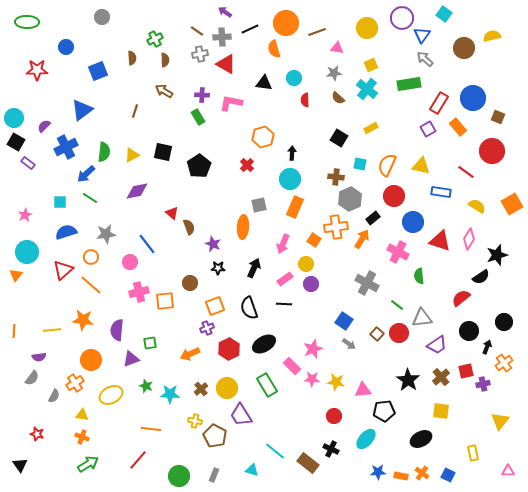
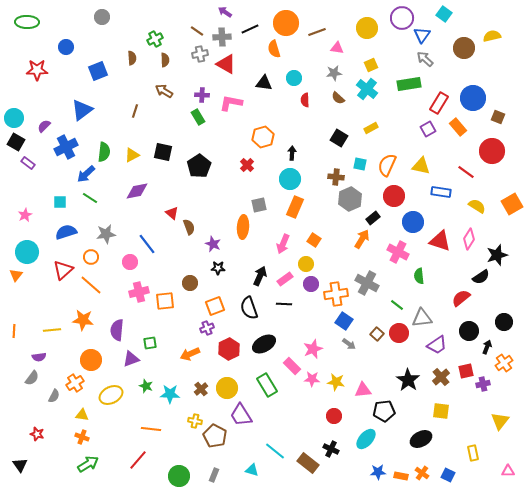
orange cross at (336, 227): moved 67 px down
black arrow at (254, 268): moved 6 px right, 8 px down
